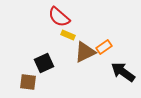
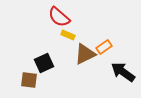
brown triangle: moved 2 px down
brown square: moved 1 px right, 2 px up
